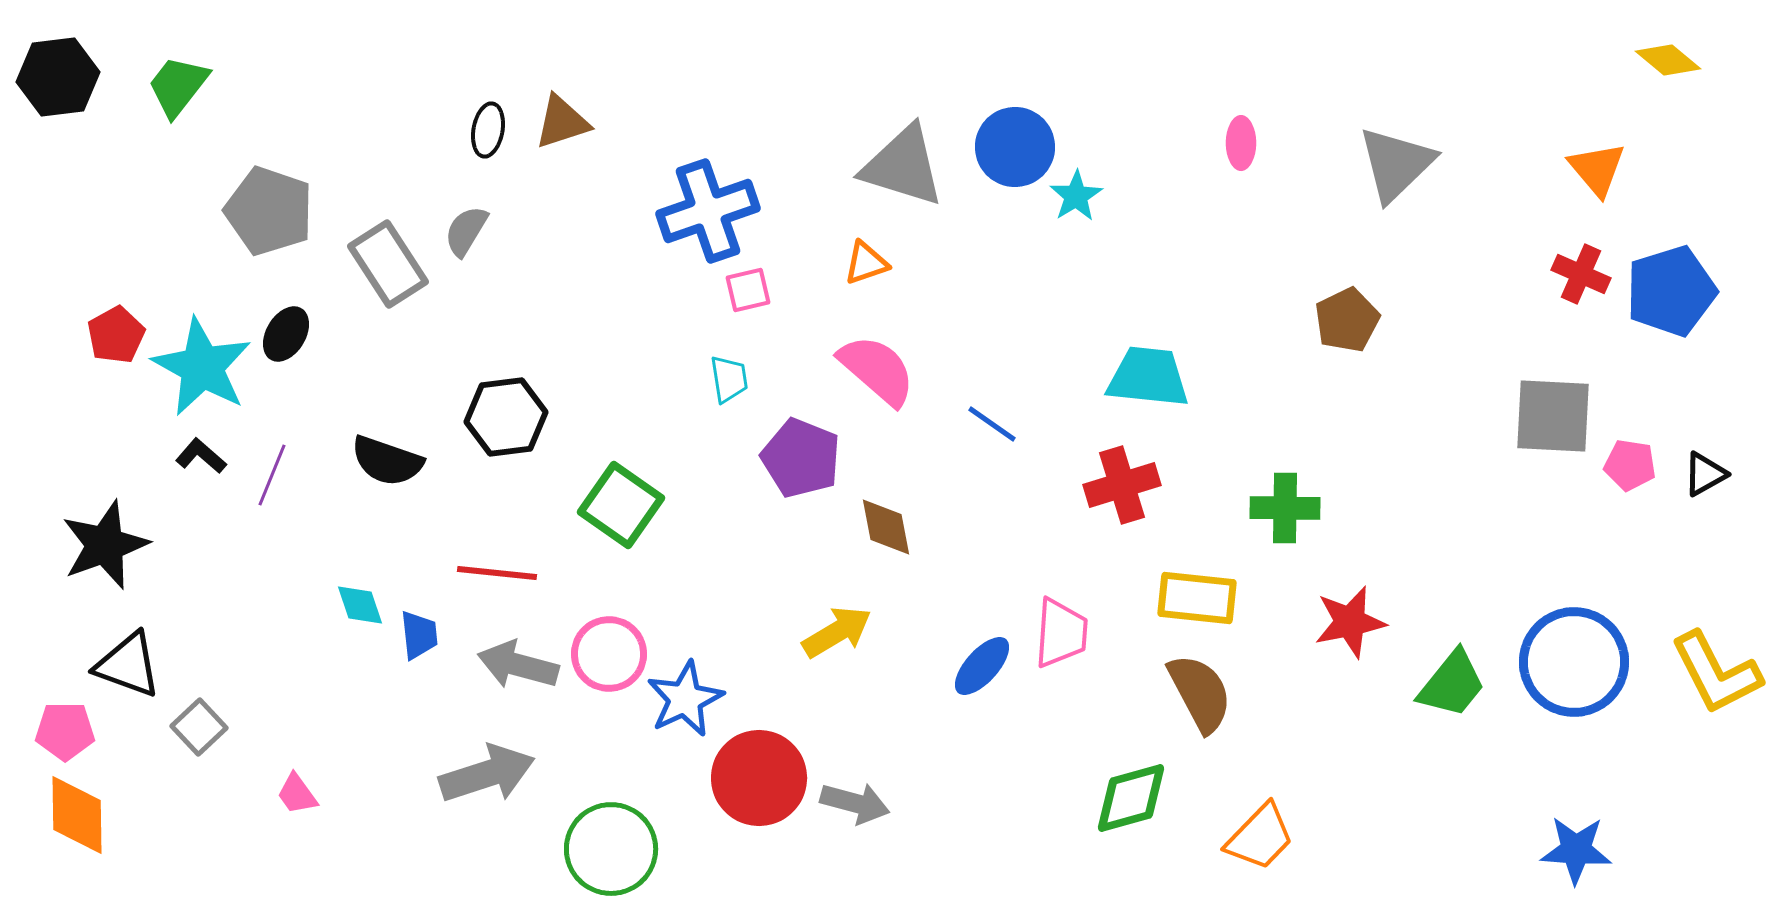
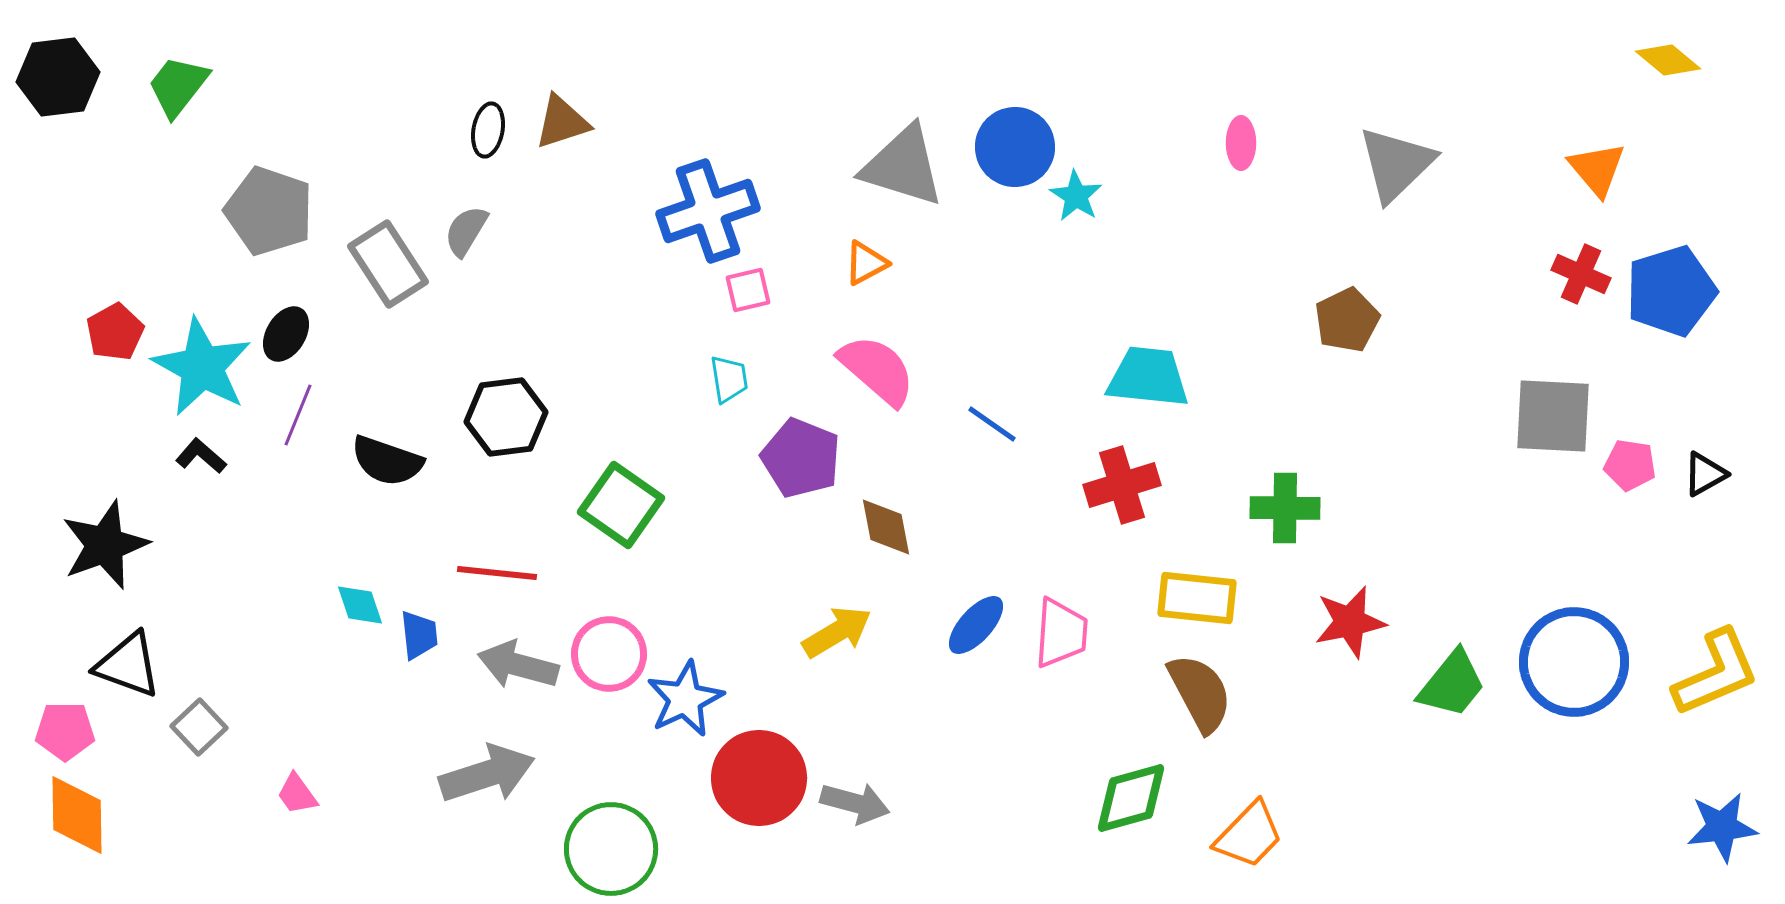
cyan star at (1076, 196): rotated 8 degrees counterclockwise
orange triangle at (866, 263): rotated 9 degrees counterclockwise
red pentagon at (116, 335): moved 1 px left, 3 px up
purple line at (272, 475): moved 26 px right, 60 px up
blue ellipse at (982, 666): moved 6 px left, 41 px up
yellow L-shape at (1716, 673): rotated 86 degrees counterclockwise
orange trapezoid at (1260, 837): moved 11 px left, 2 px up
blue star at (1576, 850): moved 146 px right, 23 px up; rotated 10 degrees counterclockwise
